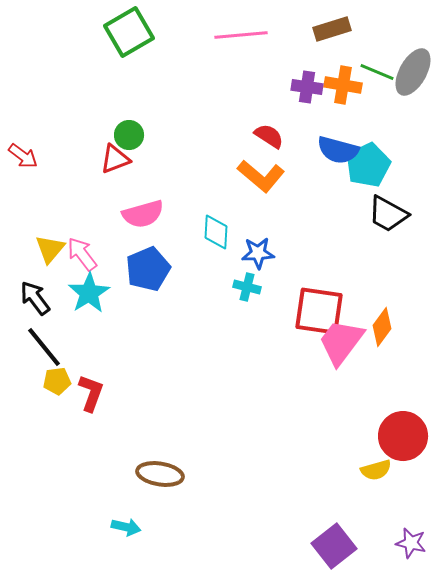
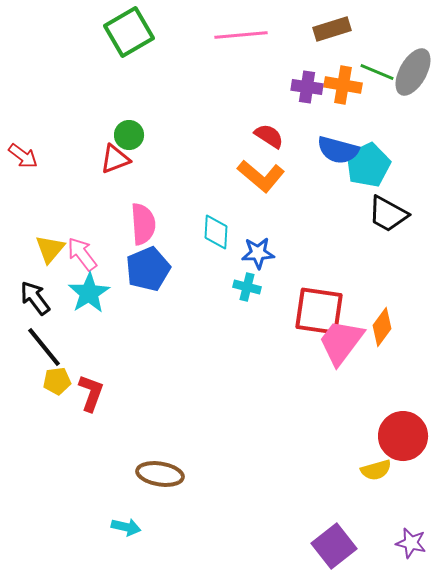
pink semicircle: moved 10 px down; rotated 78 degrees counterclockwise
